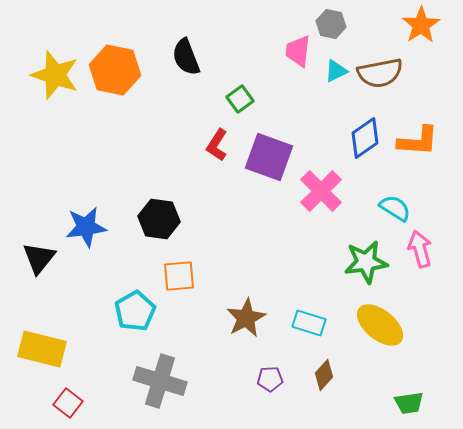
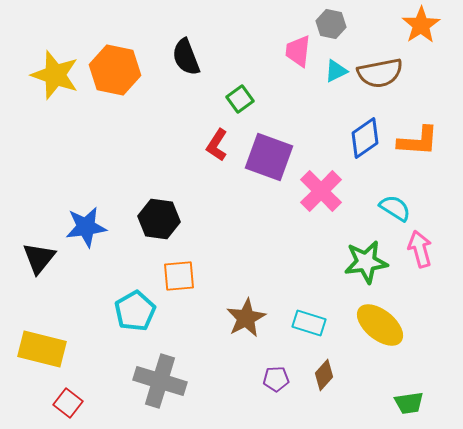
purple pentagon: moved 6 px right
